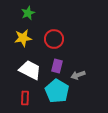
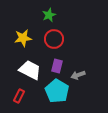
green star: moved 21 px right, 2 px down
red rectangle: moved 6 px left, 2 px up; rotated 24 degrees clockwise
